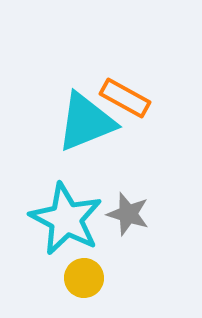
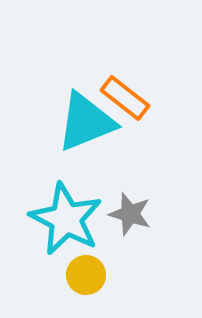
orange rectangle: rotated 9 degrees clockwise
gray star: moved 2 px right
yellow circle: moved 2 px right, 3 px up
